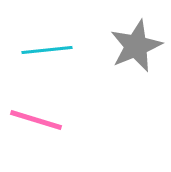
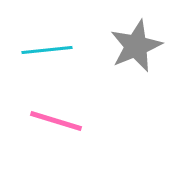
pink line: moved 20 px right, 1 px down
